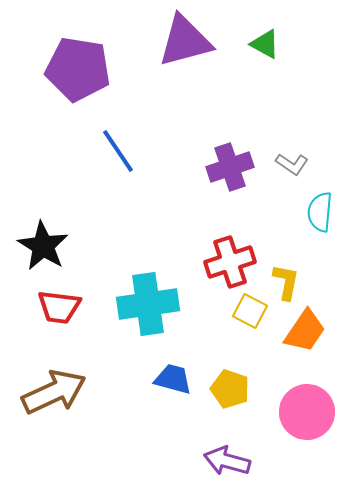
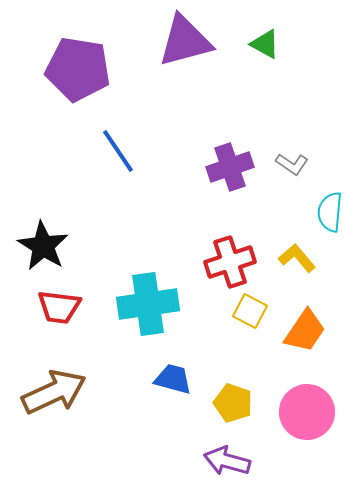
cyan semicircle: moved 10 px right
yellow L-shape: moved 11 px right, 24 px up; rotated 51 degrees counterclockwise
yellow pentagon: moved 3 px right, 14 px down
